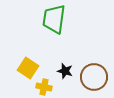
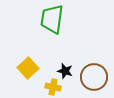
green trapezoid: moved 2 px left
yellow square: rotated 15 degrees clockwise
yellow cross: moved 9 px right
